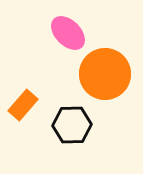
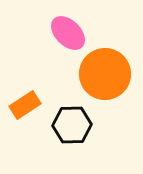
orange rectangle: moved 2 px right; rotated 16 degrees clockwise
